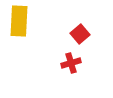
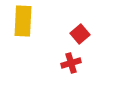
yellow rectangle: moved 4 px right
